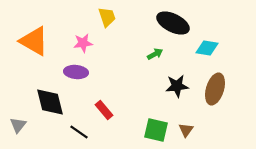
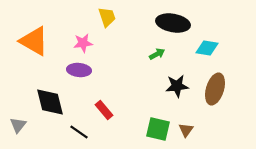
black ellipse: rotated 16 degrees counterclockwise
green arrow: moved 2 px right
purple ellipse: moved 3 px right, 2 px up
green square: moved 2 px right, 1 px up
